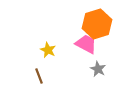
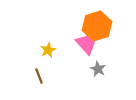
orange hexagon: moved 2 px down
pink trapezoid: rotated 20 degrees clockwise
yellow star: rotated 21 degrees clockwise
